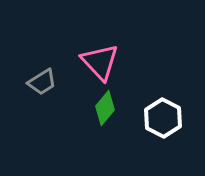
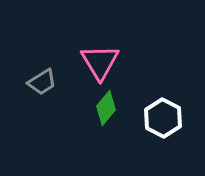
pink triangle: rotated 12 degrees clockwise
green diamond: moved 1 px right
